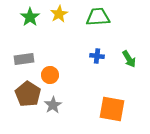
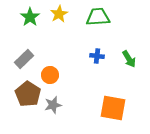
gray rectangle: rotated 36 degrees counterclockwise
gray star: rotated 18 degrees clockwise
orange square: moved 1 px right, 1 px up
